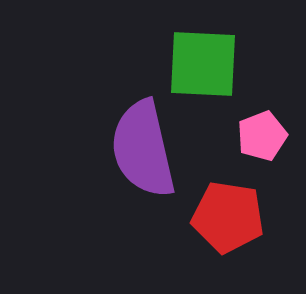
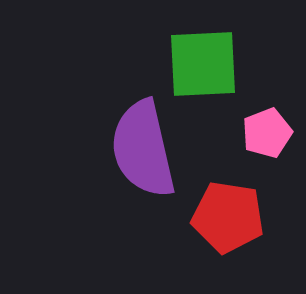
green square: rotated 6 degrees counterclockwise
pink pentagon: moved 5 px right, 3 px up
